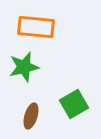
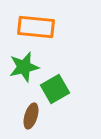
green square: moved 19 px left, 15 px up
